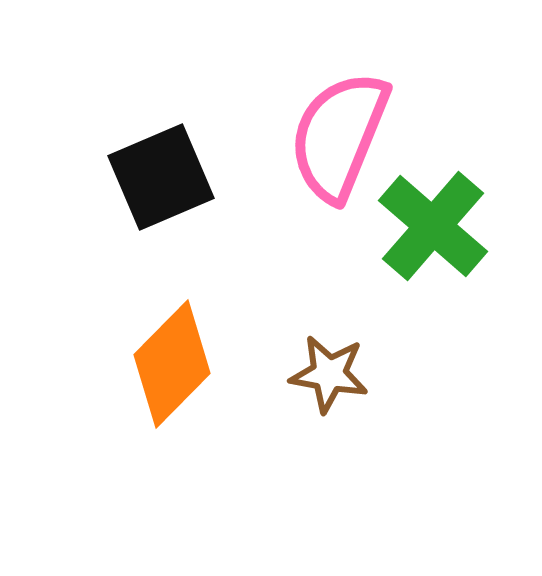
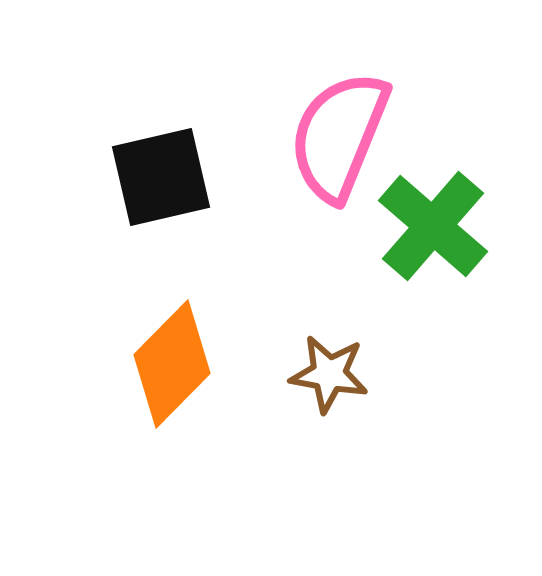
black square: rotated 10 degrees clockwise
